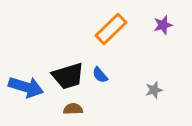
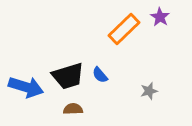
purple star: moved 3 px left, 8 px up; rotated 24 degrees counterclockwise
orange rectangle: moved 13 px right
gray star: moved 5 px left, 1 px down
